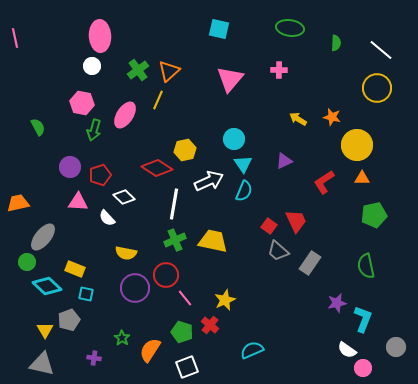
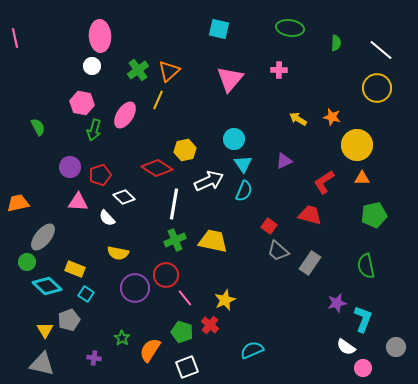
red trapezoid at (296, 221): moved 14 px right, 6 px up; rotated 50 degrees counterclockwise
yellow semicircle at (126, 253): moved 8 px left
cyan square at (86, 294): rotated 21 degrees clockwise
white semicircle at (347, 350): moved 1 px left, 3 px up
